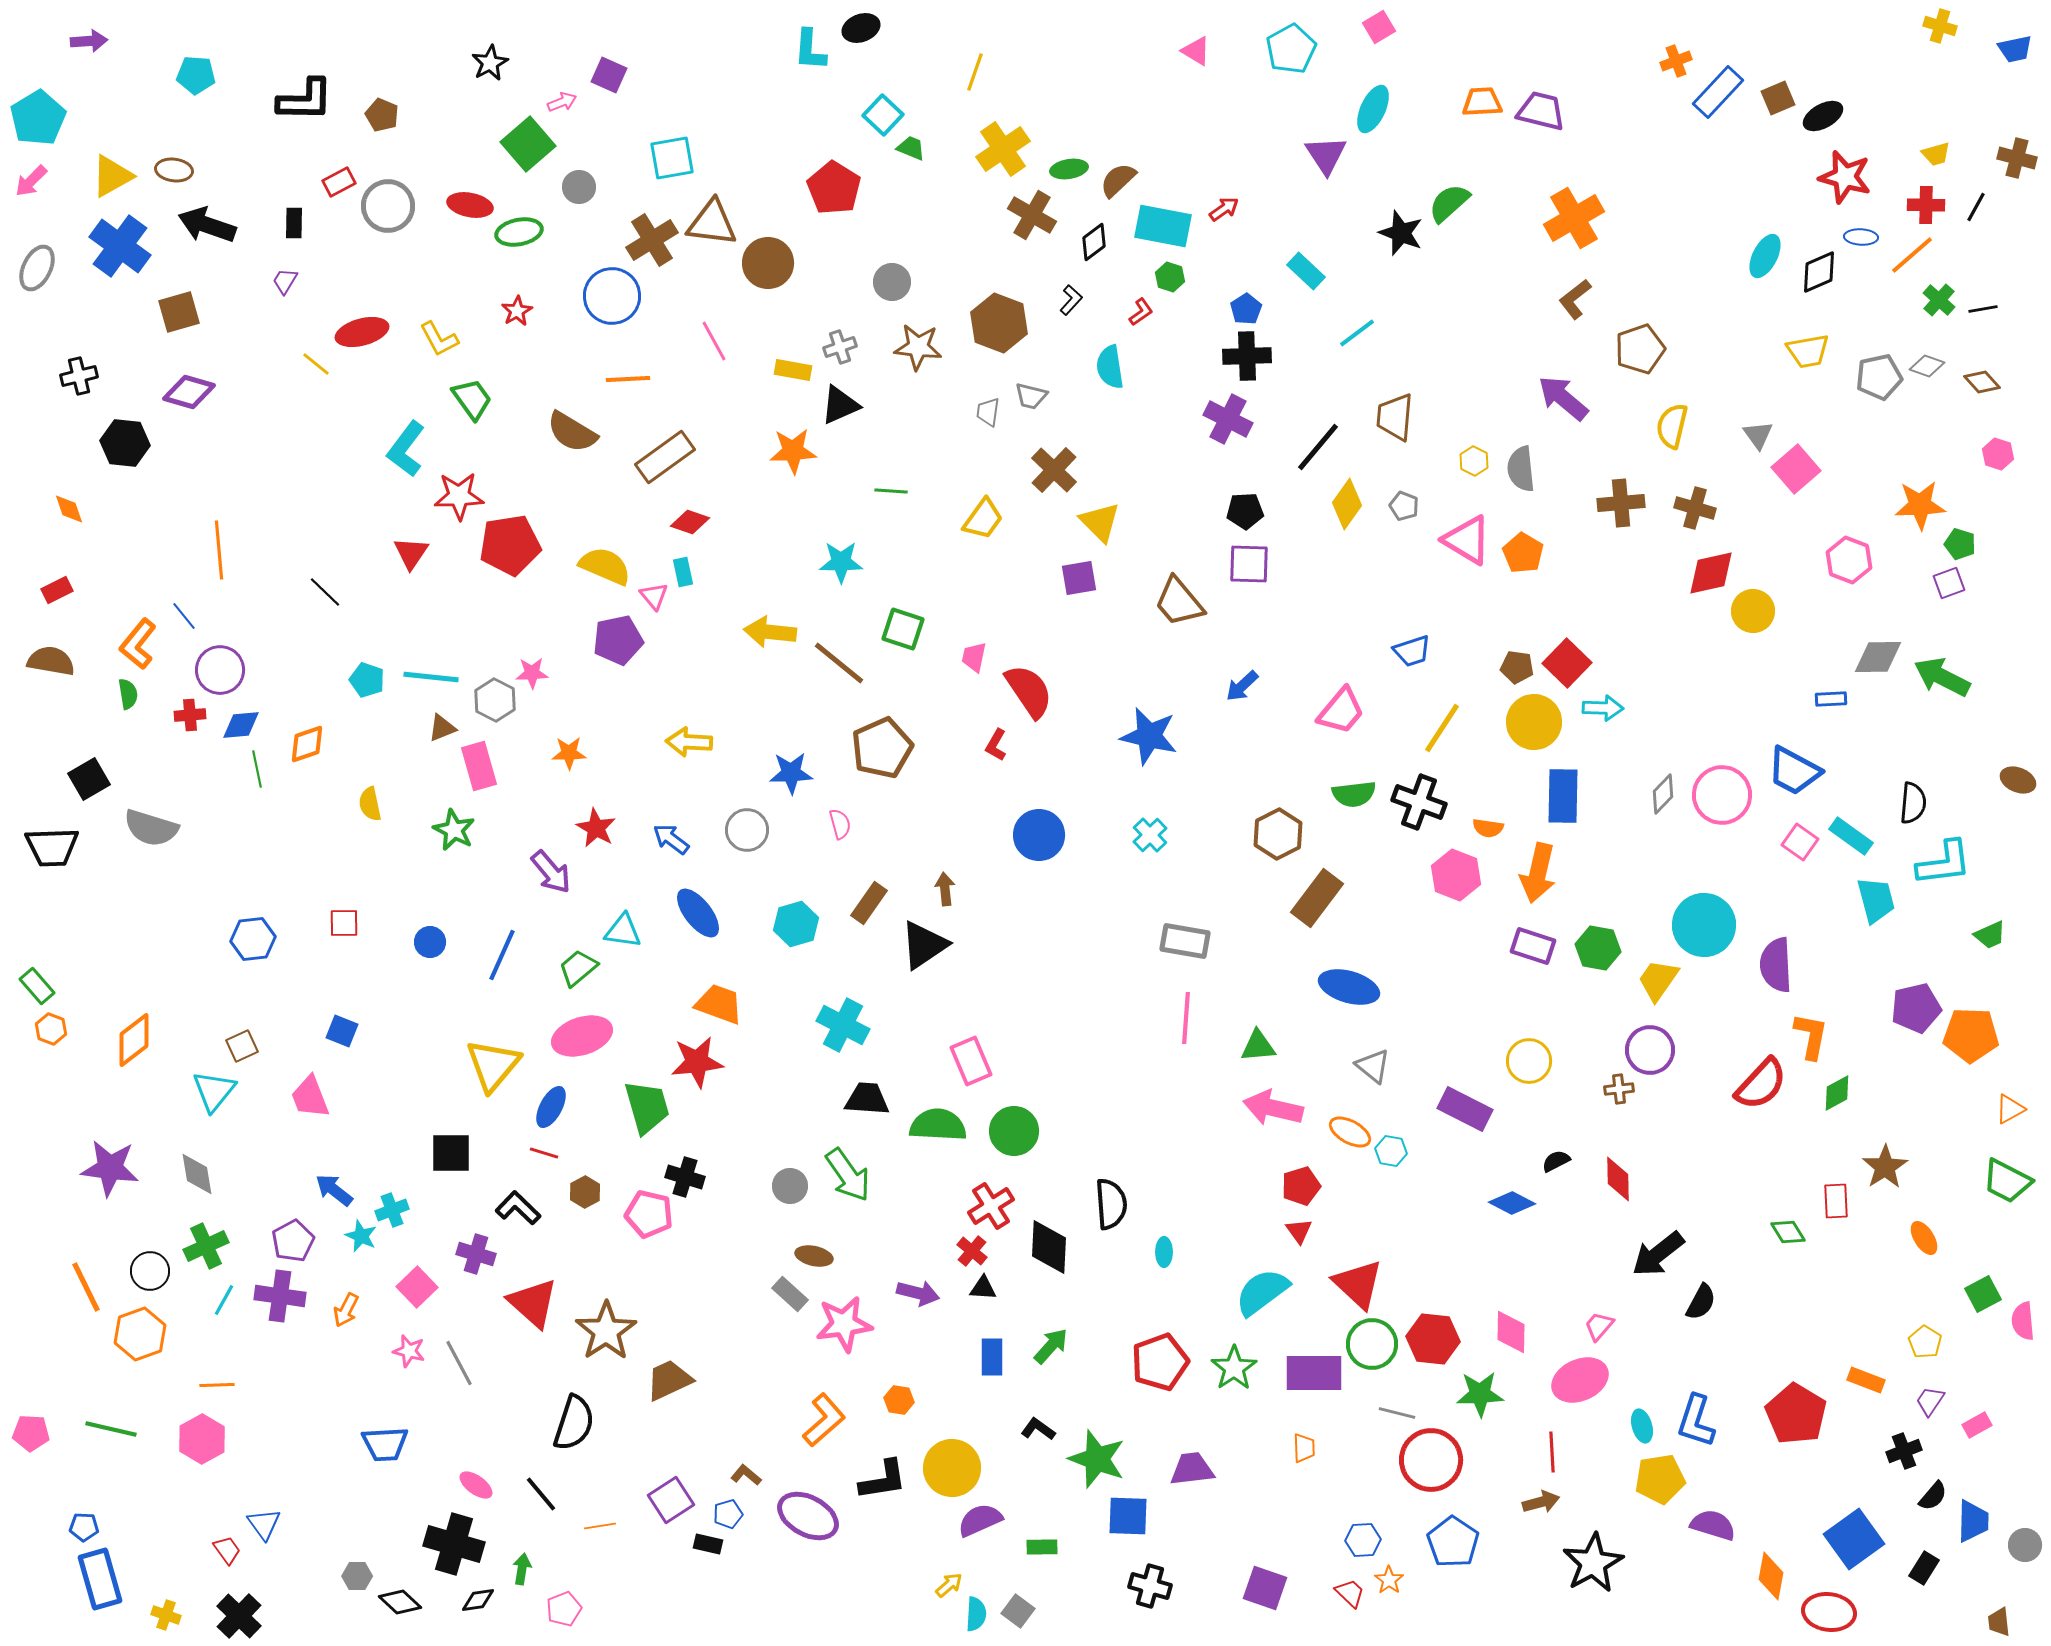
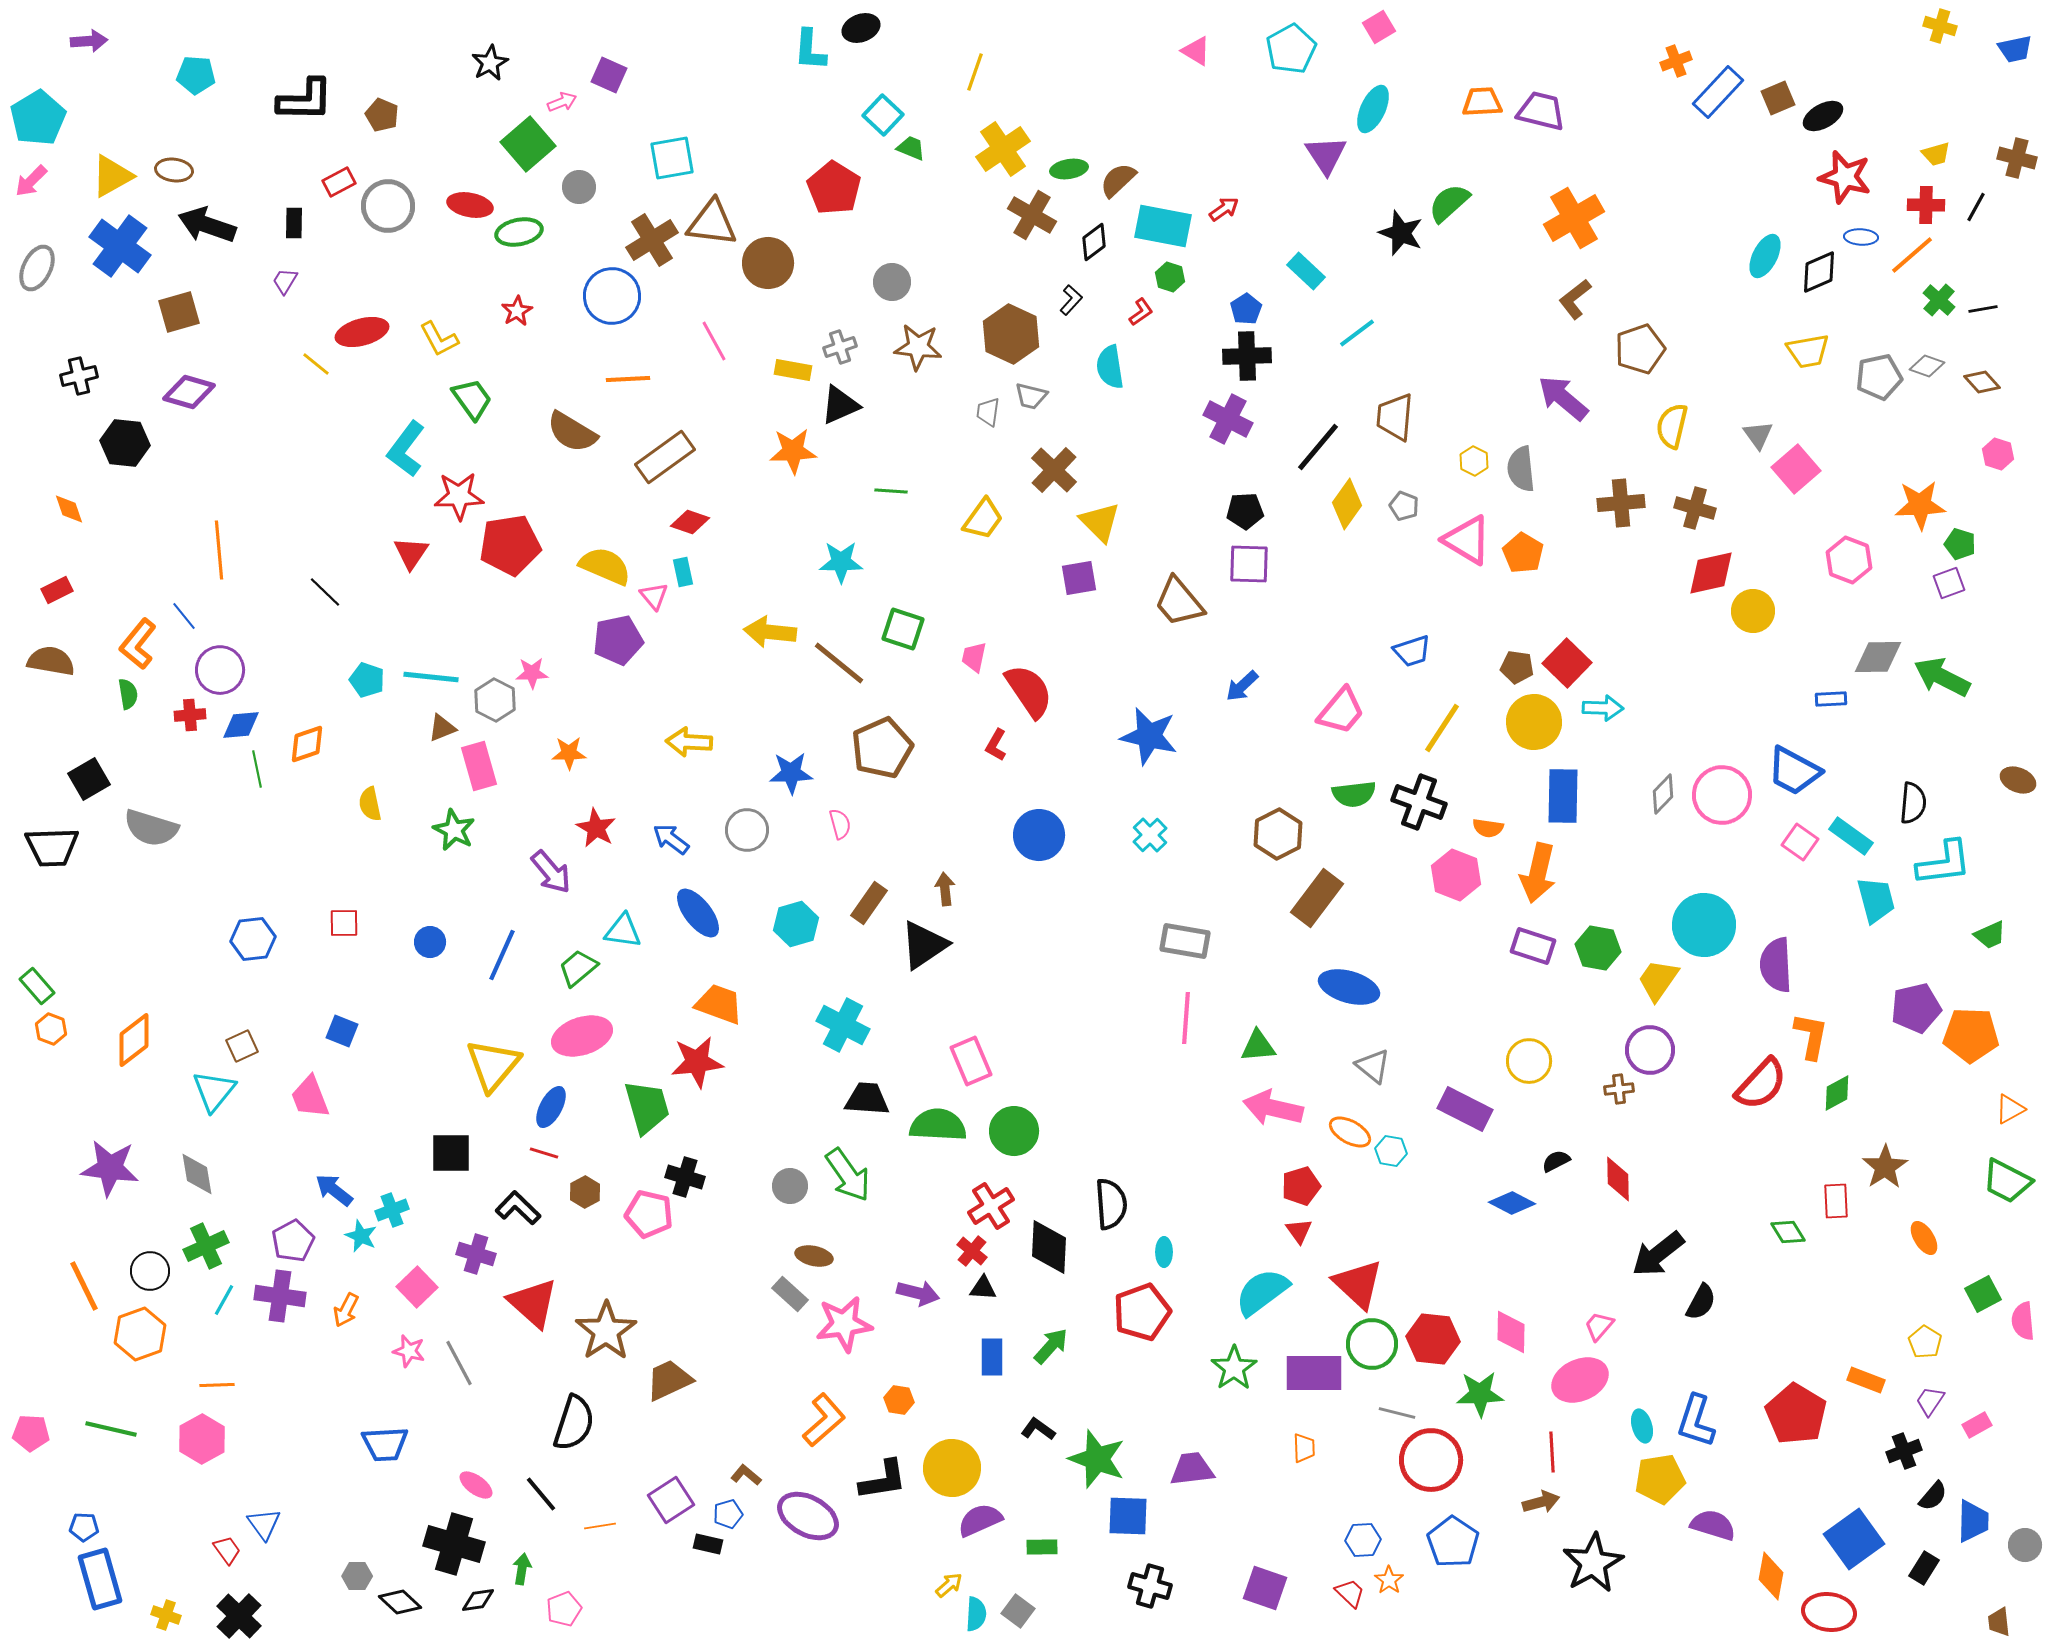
brown hexagon at (999, 323): moved 12 px right, 11 px down; rotated 4 degrees clockwise
orange line at (86, 1287): moved 2 px left, 1 px up
red pentagon at (1160, 1362): moved 18 px left, 50 px up
